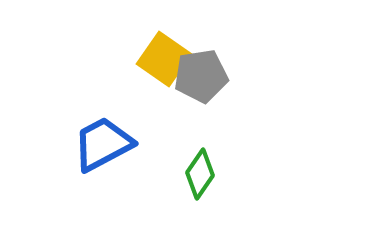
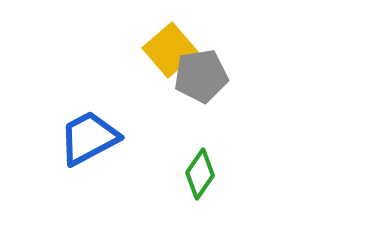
yellow square: moved 6 px right, 9 px up; rotated 14 degrees clockwise
blue trapezoid: moved 14 px left, 6 px up
